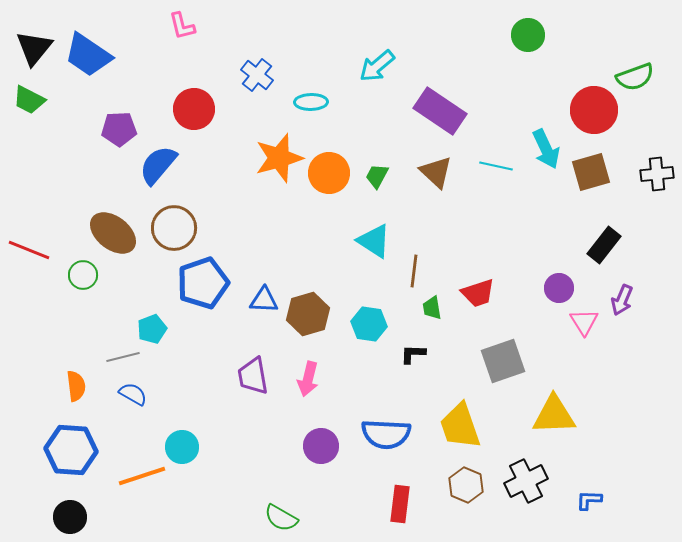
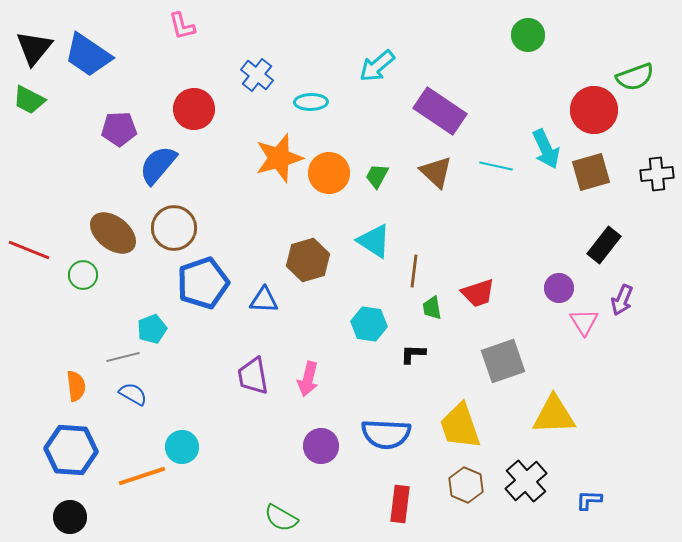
brown hexagon at (308, 314): moved 54 px up
black cross at (526, 481): rotated 15 degrees counterclockwise
